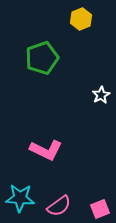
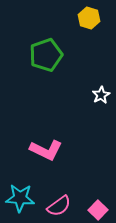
yellow hexagon: moved 8 px right, 1 px up; rotated 20 degrees counterclockwise
green pentagon: moved 4 px right, 3 px up
pink square: moved 2 px left, 1 px down; rotated 24 degrees counterclockwise
